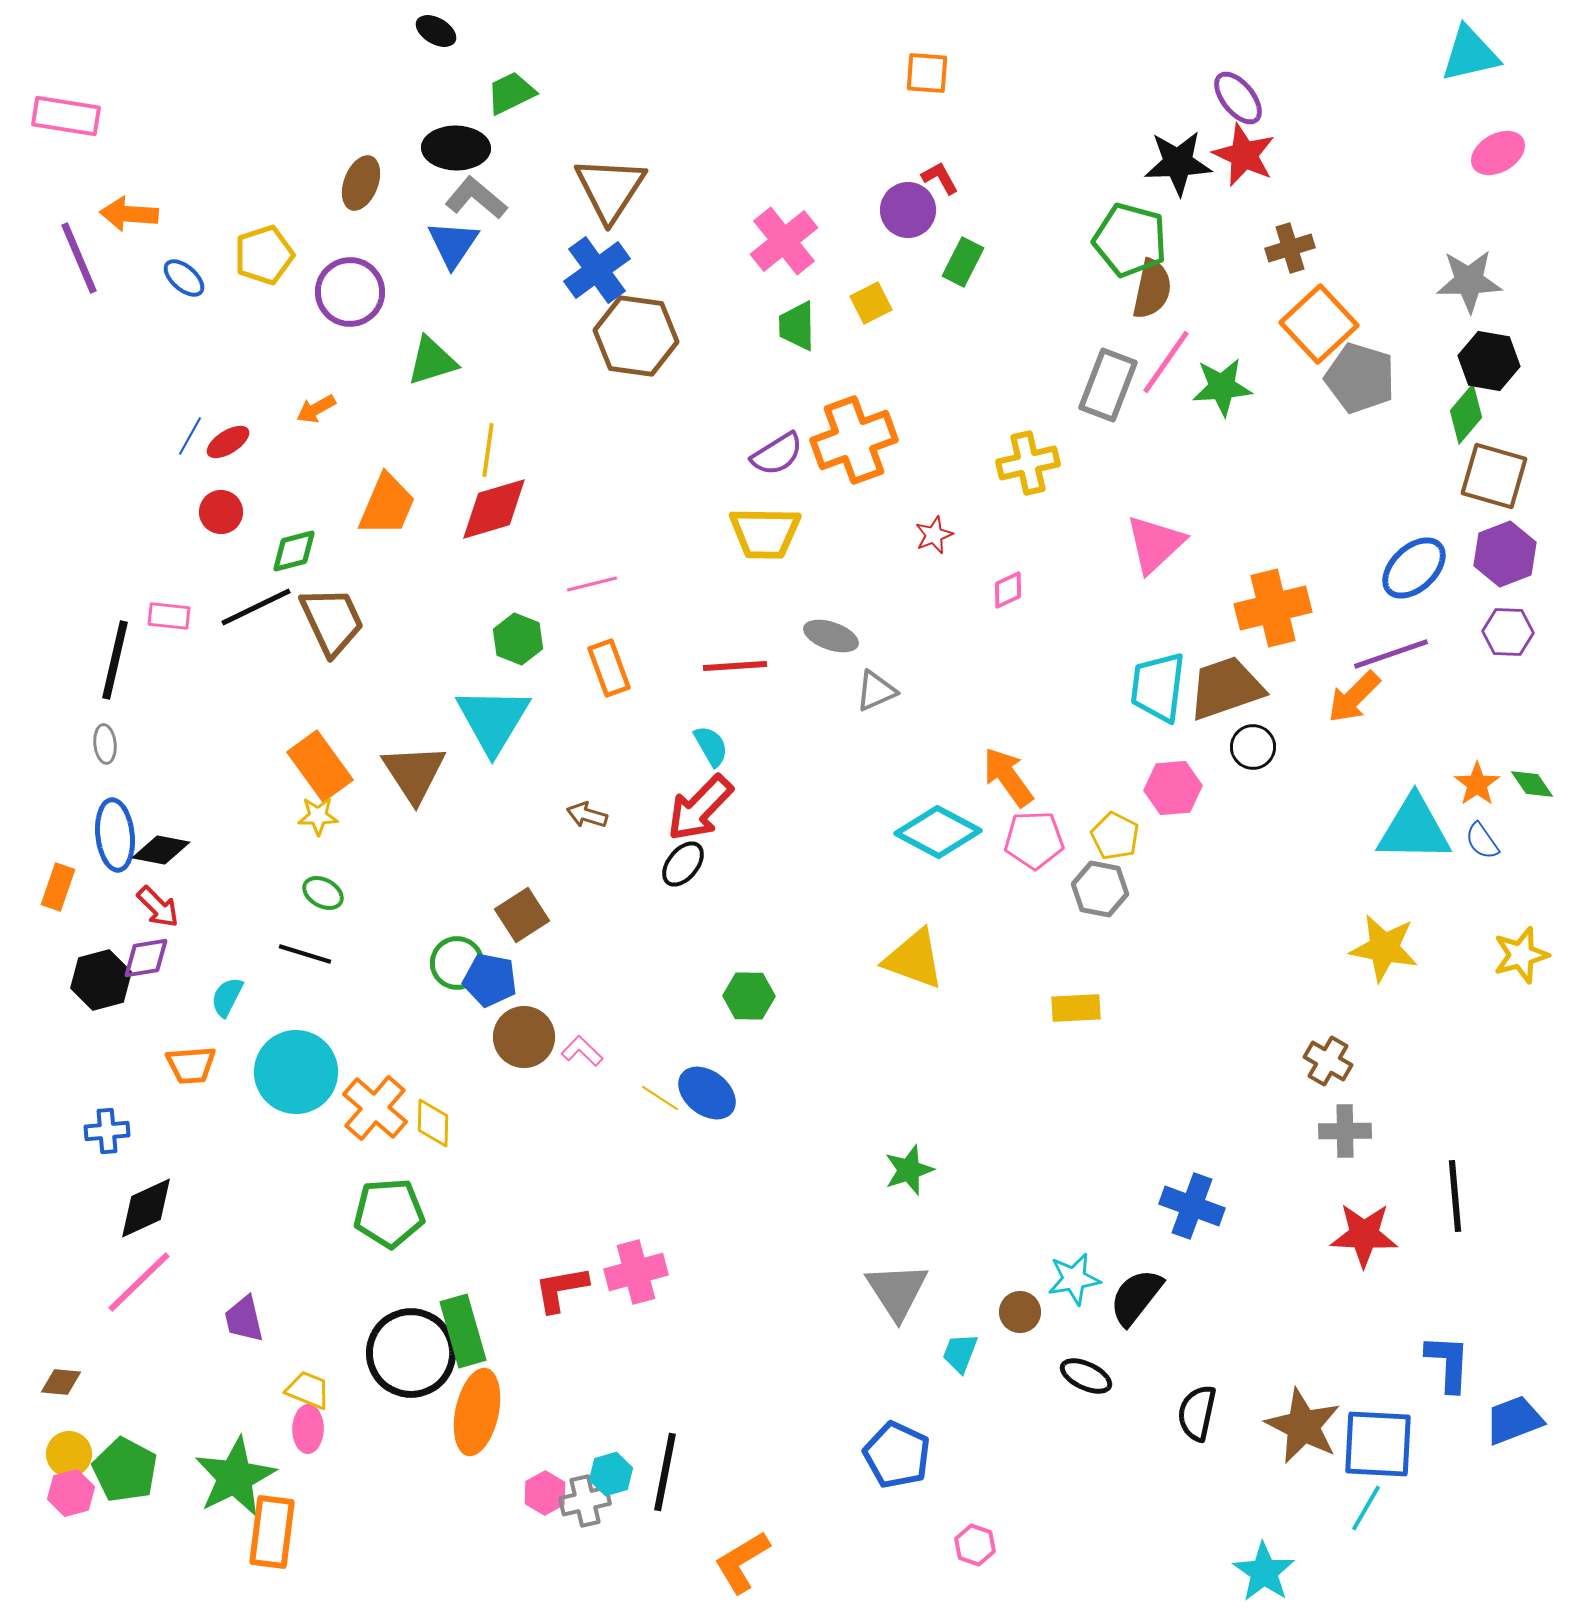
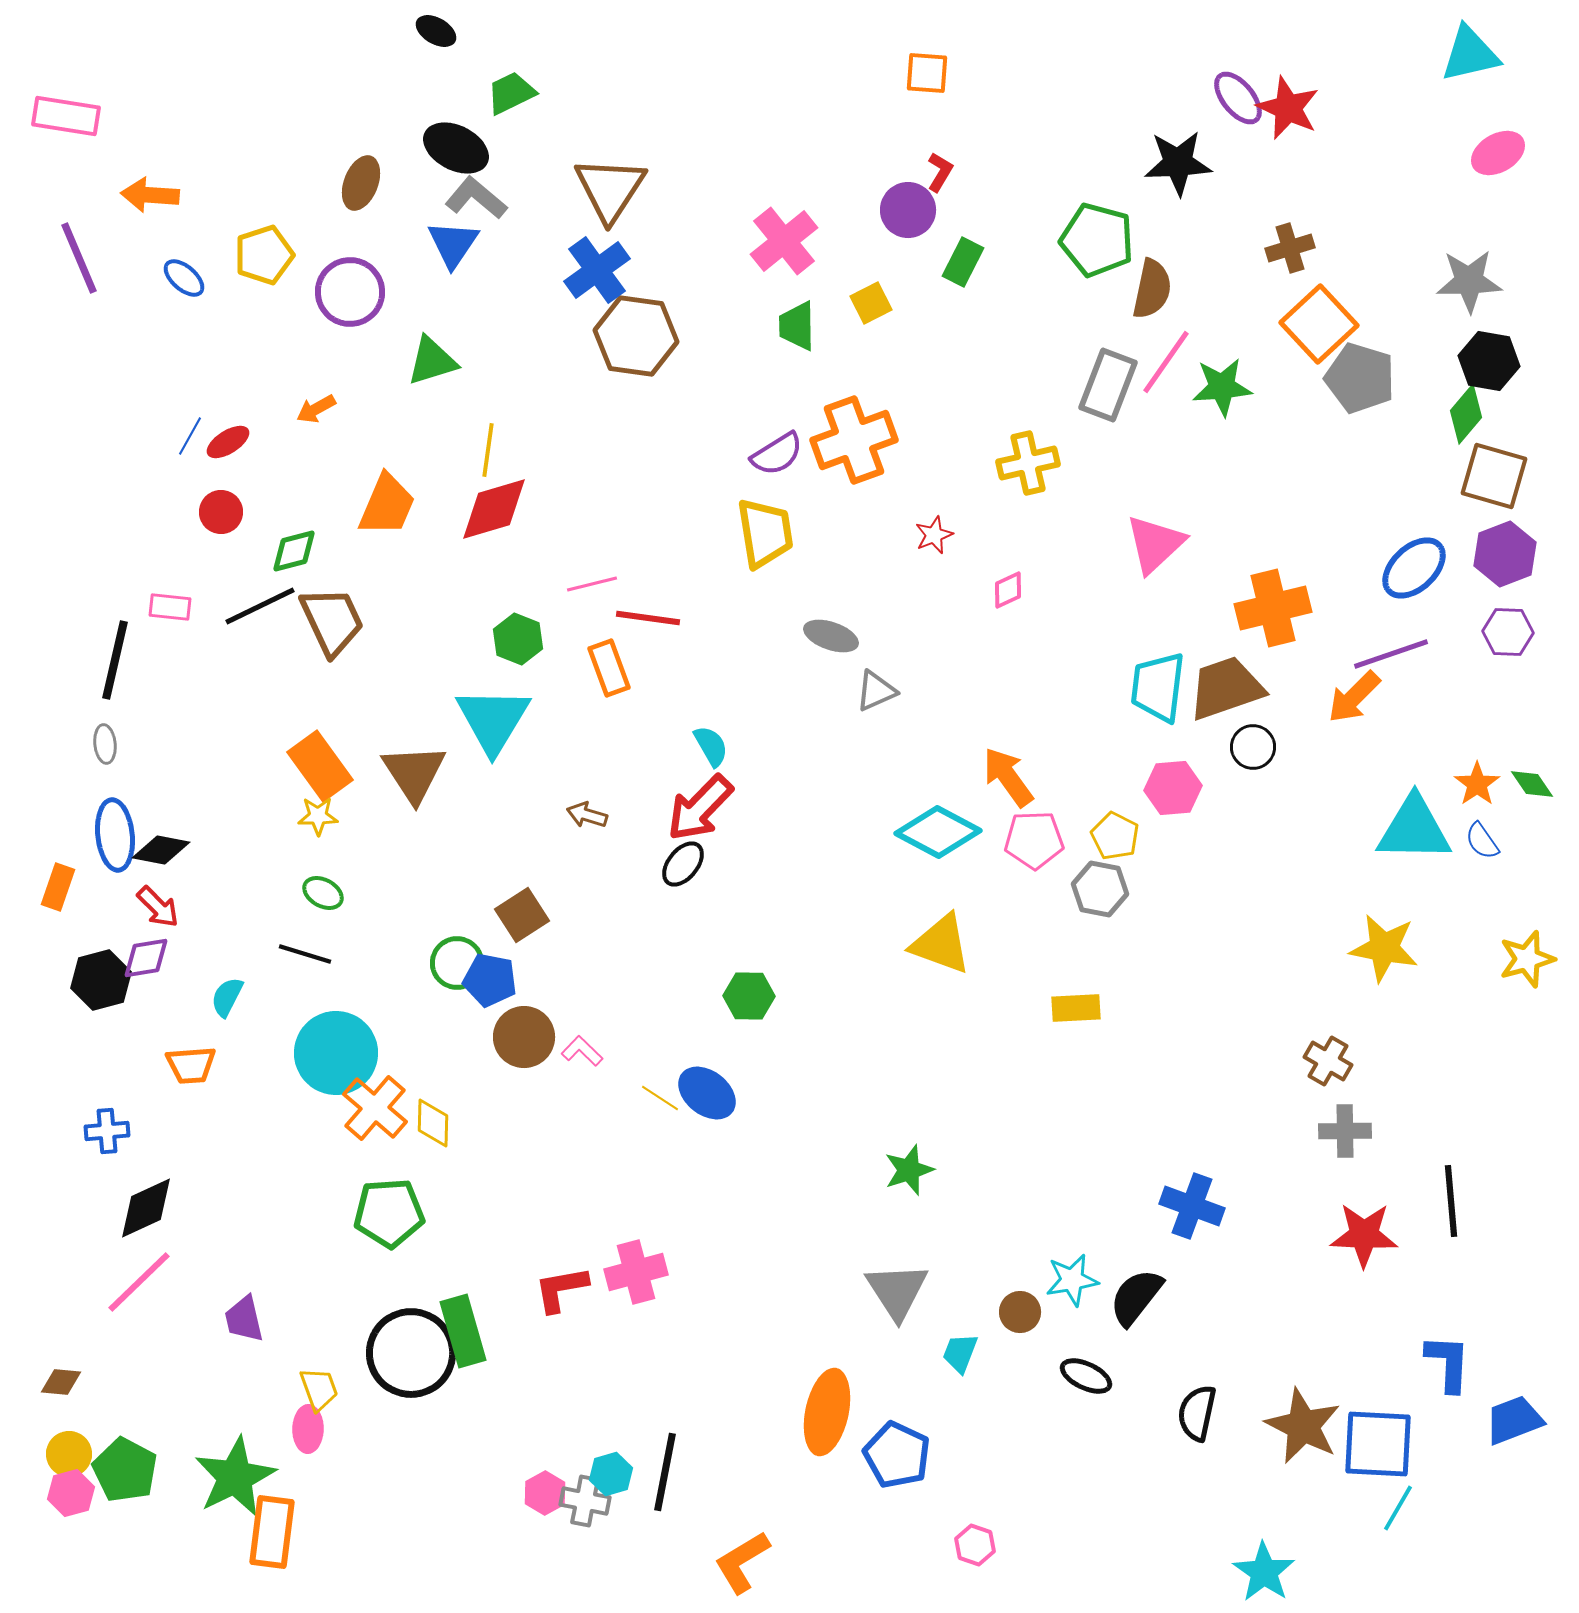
black ellipse at (456, 148): rotated 26 degrees clockwise
red star at (1244, 155): moved 44 px right, 47 px up
red L-shape at (940, 178): moved 6 px up; rotated 60 degrees clockwise
orange arrow at (129, 214): moved 21 px right, 19 px up
green pentagon at (1130, 240): moved 33 px left
yellow trapezoid at (765, 533): rotated 100 degrees counterclockwise
black line at (256, 607): moved 4 px right, 1 px up
pink rectangle at (169, 616): moved 1 px right, 9 px up
red line at (735, 666): moved 87 px left, 48 px up; rotated 12 degrees clockwise
yellow star at (1521, 955): moved 6 px right, 4 px down
yellow triangle at (914, 959): moved 27 px right, 15 px up
cyan circle at (296, 1072): moved 40 px right, 19 px up
black line at (1455, 1196): moved 4 px left, 5 px down
cyan star at (1074, 1279): moved 2 px left, 1 px down
yellow trapezoid at (308, 1390): moved 11 px right, 1 px up; rotated 48 degrees clockwise
orange ellipse at (477, 1412): moved 350 px right
gray cross at (585, 1501): rotated 24 degrees clockwise
cyan line at (1366, 1508): moved 32 px right
